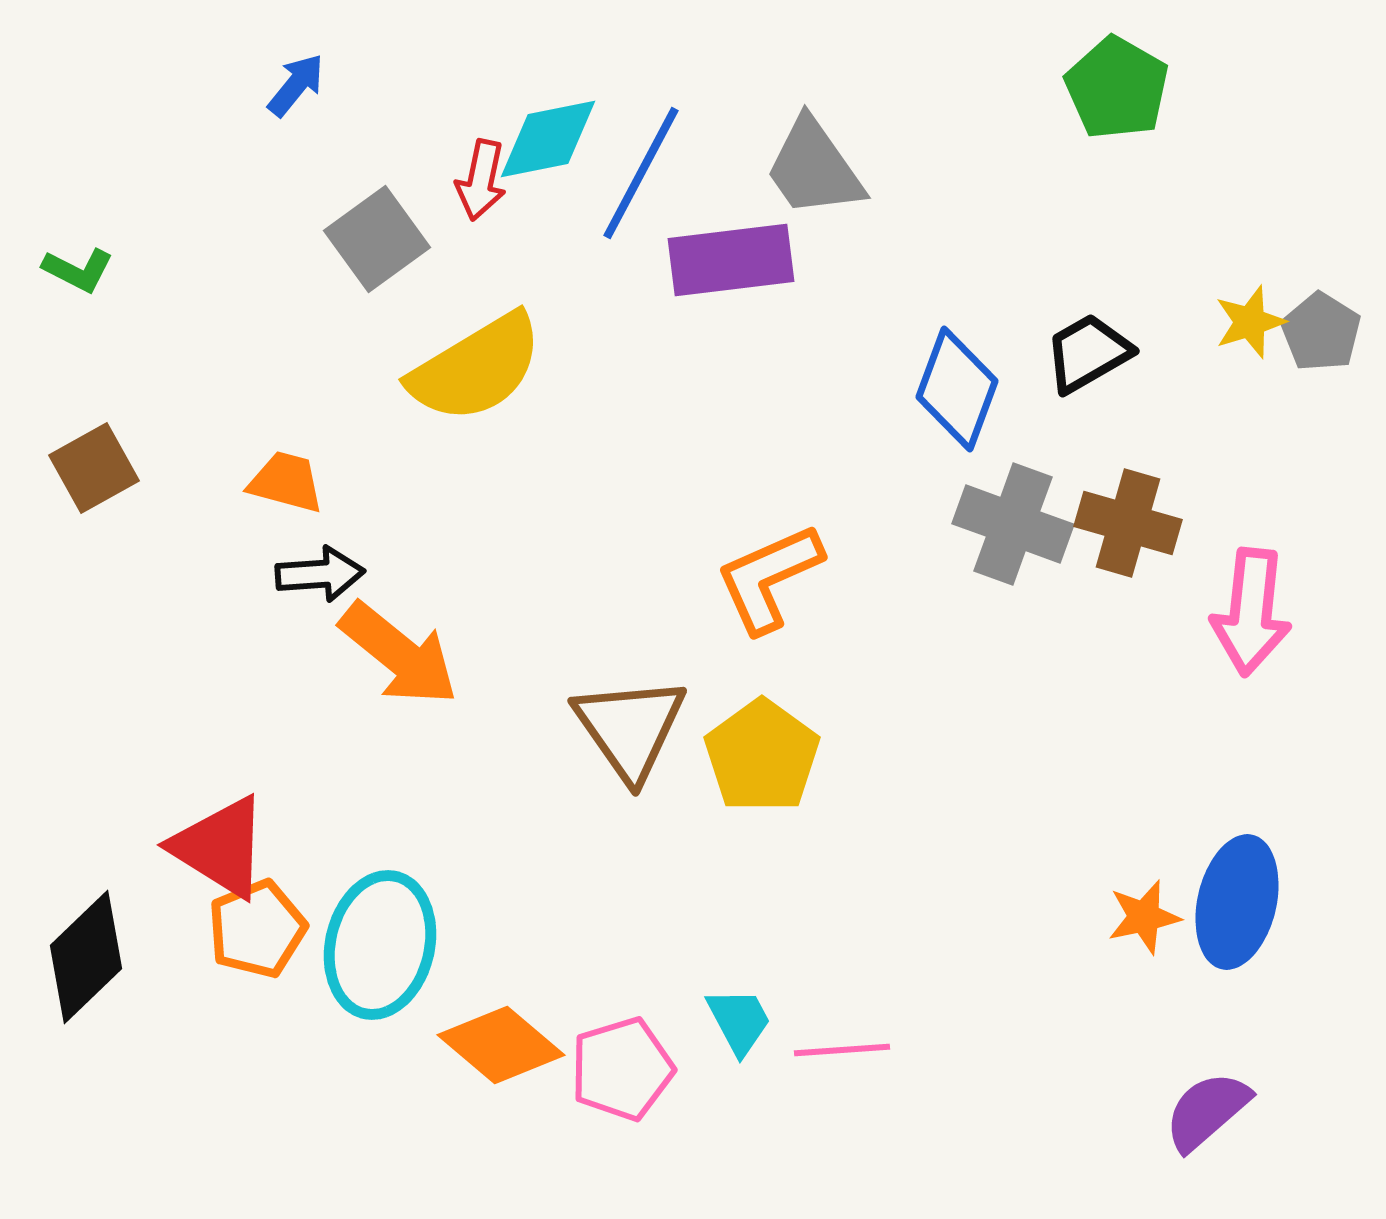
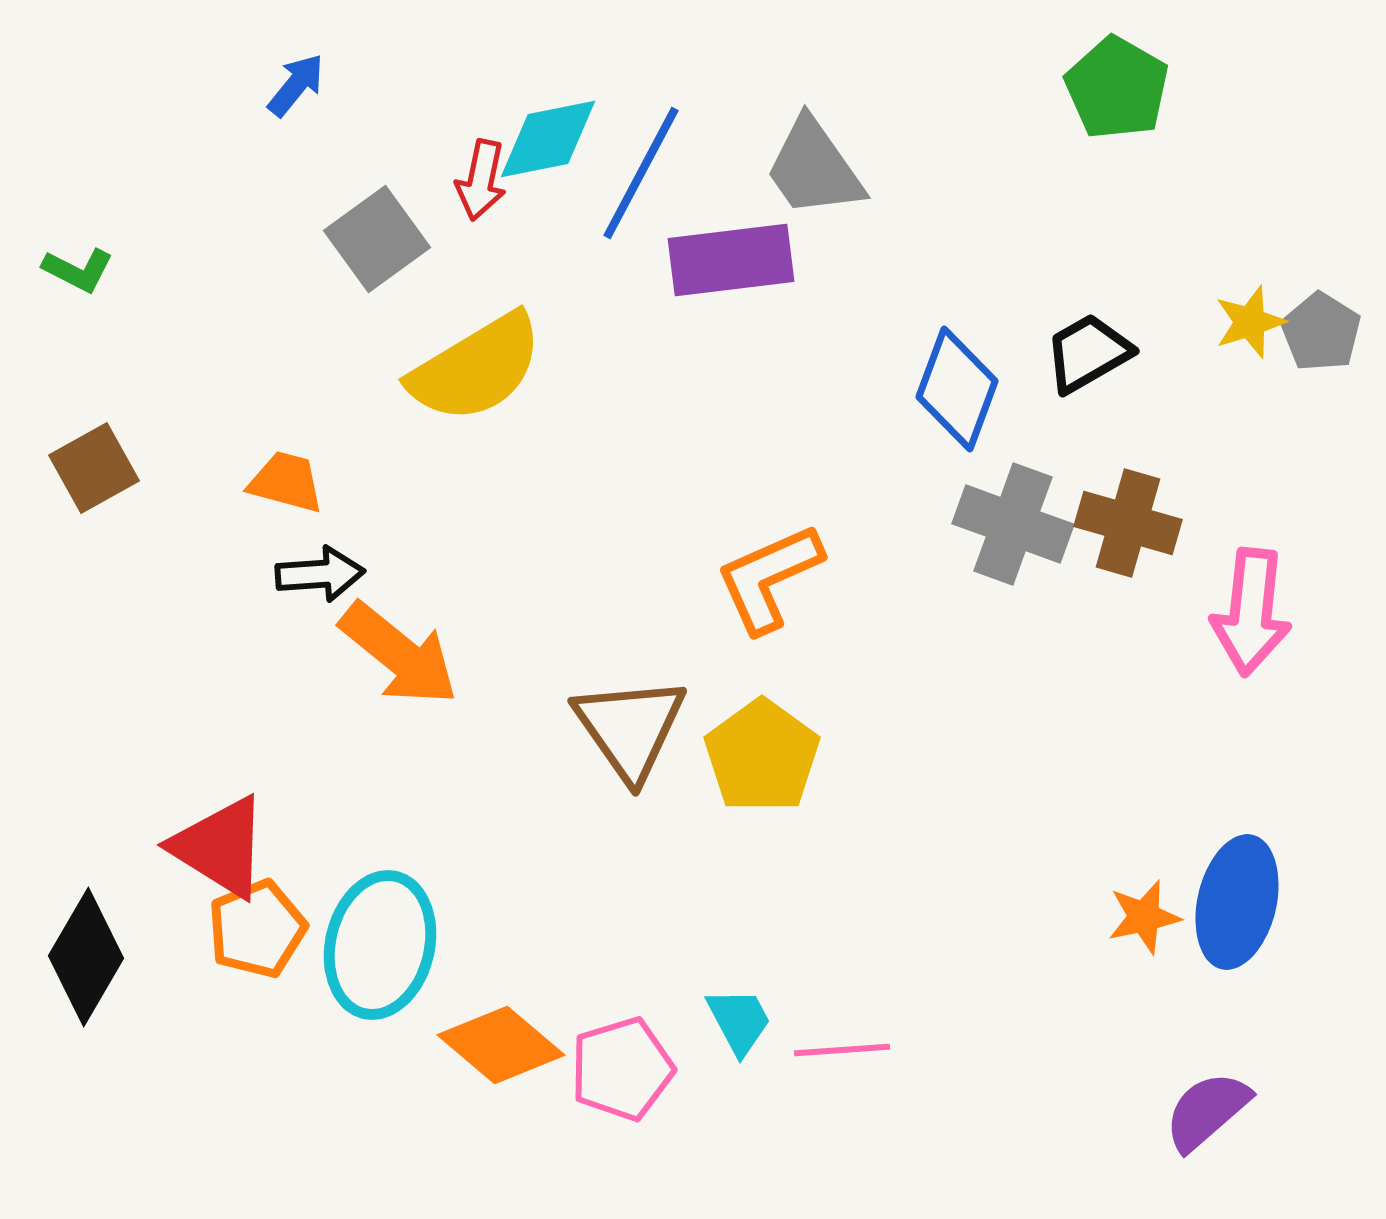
black diamond: rotated 16 degrees counterclockwise
